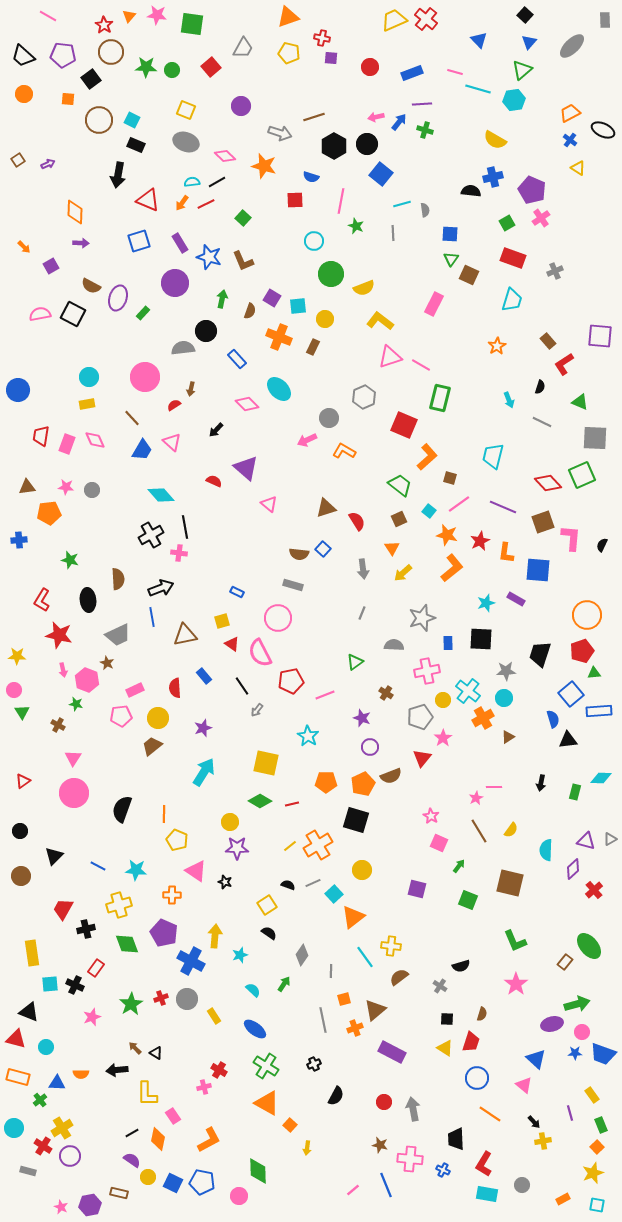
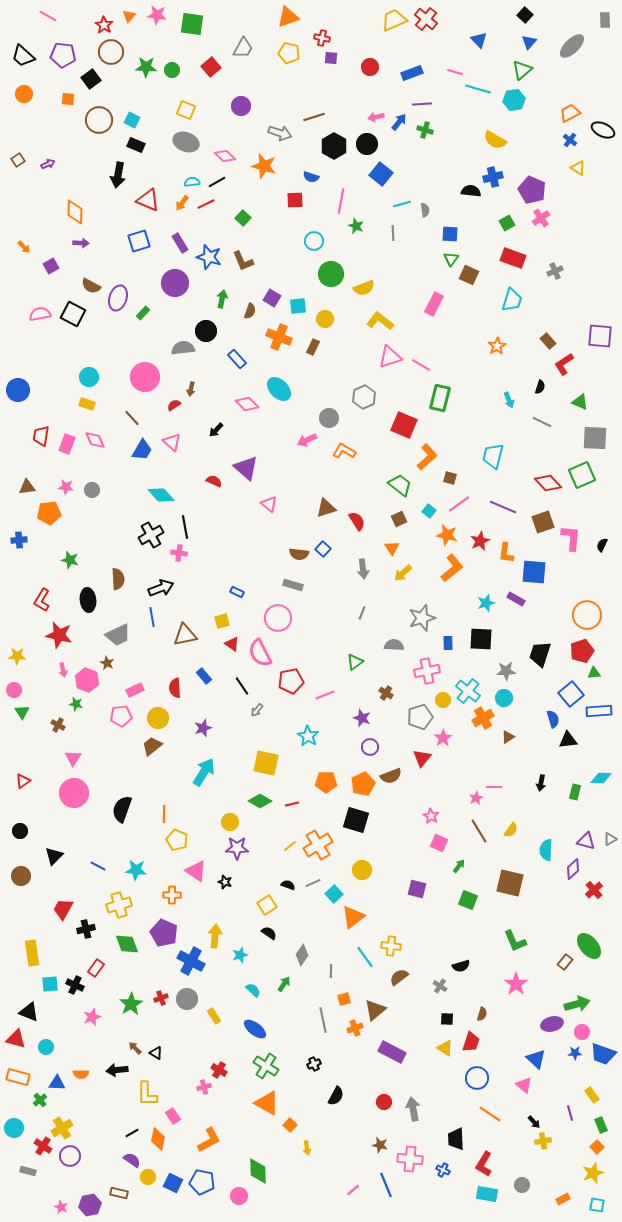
yellow rectangle at (87, 404): rotated 28 degrees clockwise
blue square at (538, 570): moved 4 px left, 2 px down
yellow arrow at (307, 1148): rotated 16 degrees counterclockwise
